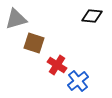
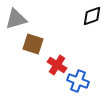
black diamond: rotated 25 degrees counterclockwise
brown square: moved 1 px left, 1 px down
blue cross: rotated 30 degrees counterclockwise
